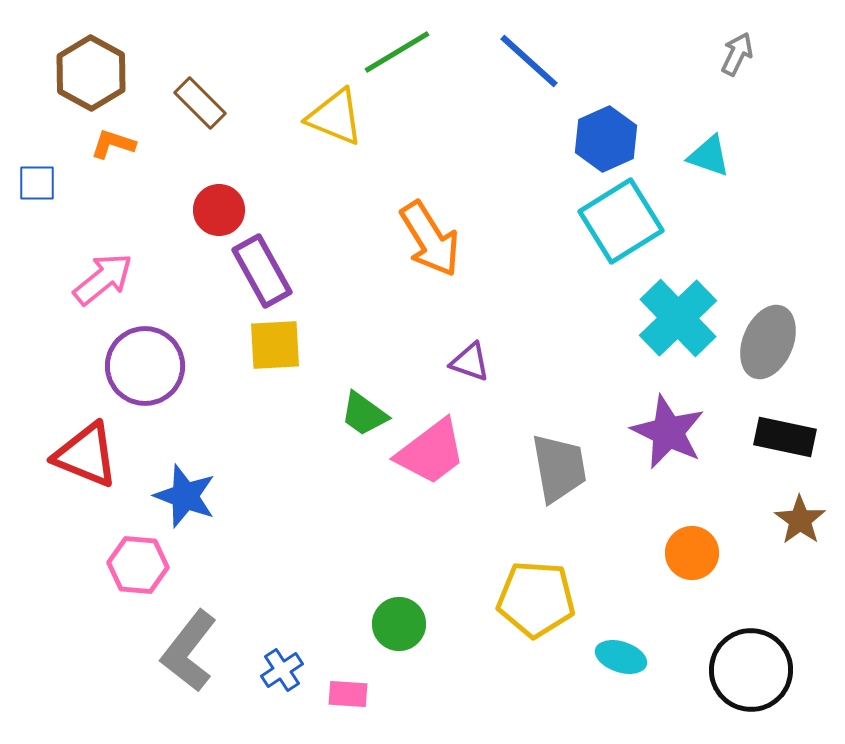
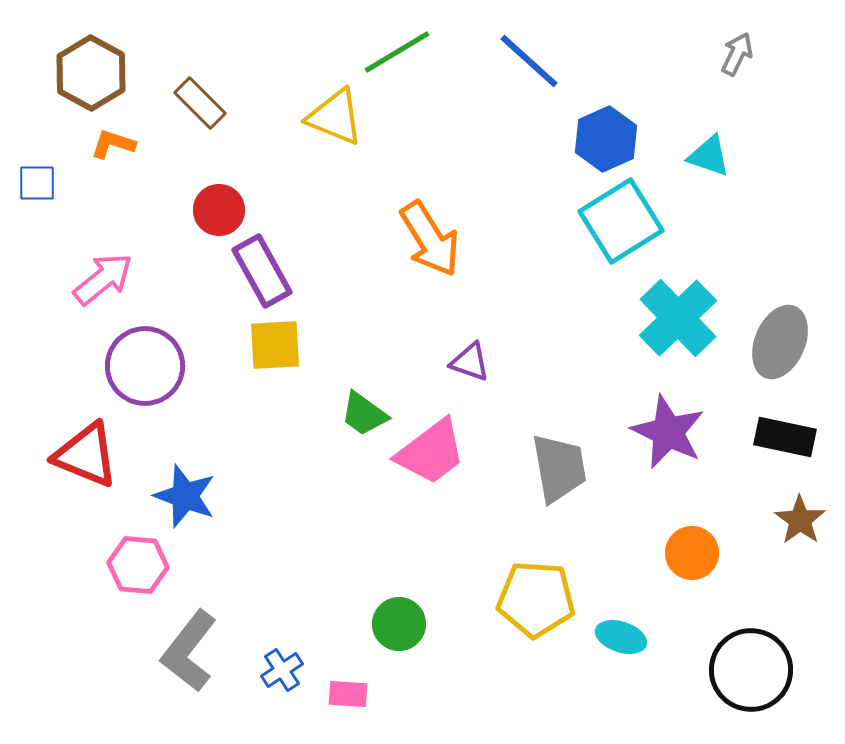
gray ellipse: moved 12 px right
cyan ellipse: moved 20 px up
